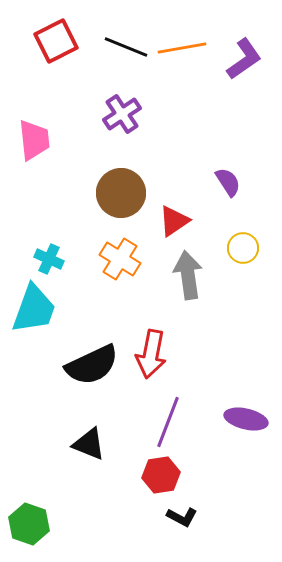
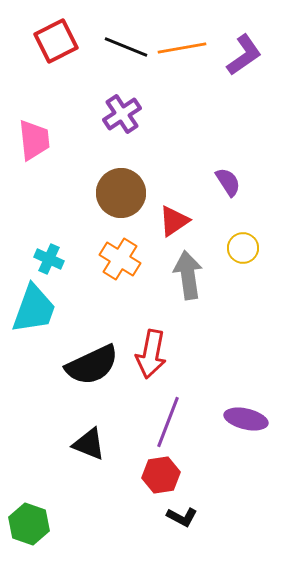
purple L-shape: moved 4 px up
